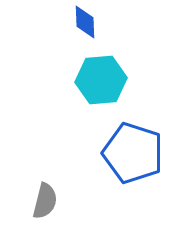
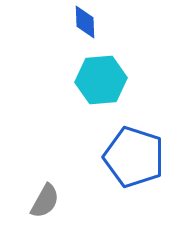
blue pentagon: moved 1 px right, 4 px down
gray semicircle: rotated 15 degrees clockwise
